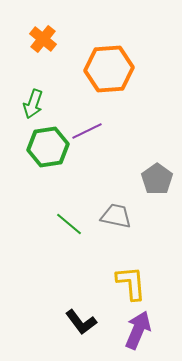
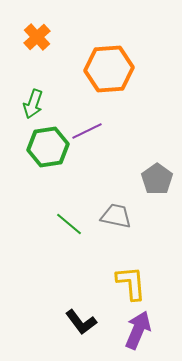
orange cross: moved 6 px left, 2 px up; rotated 8 degrees clockwise
